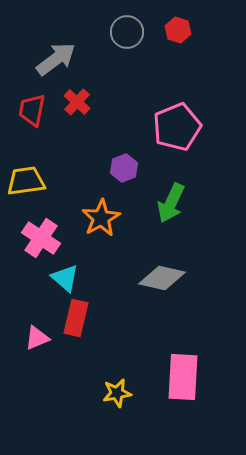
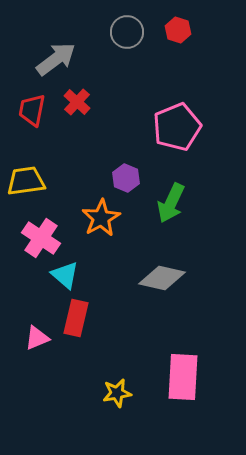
purple hexagon: moved 2 px right, 10 px down; rotated 16 degrees counterclockwise
cyan triangle: moved 3 px up
